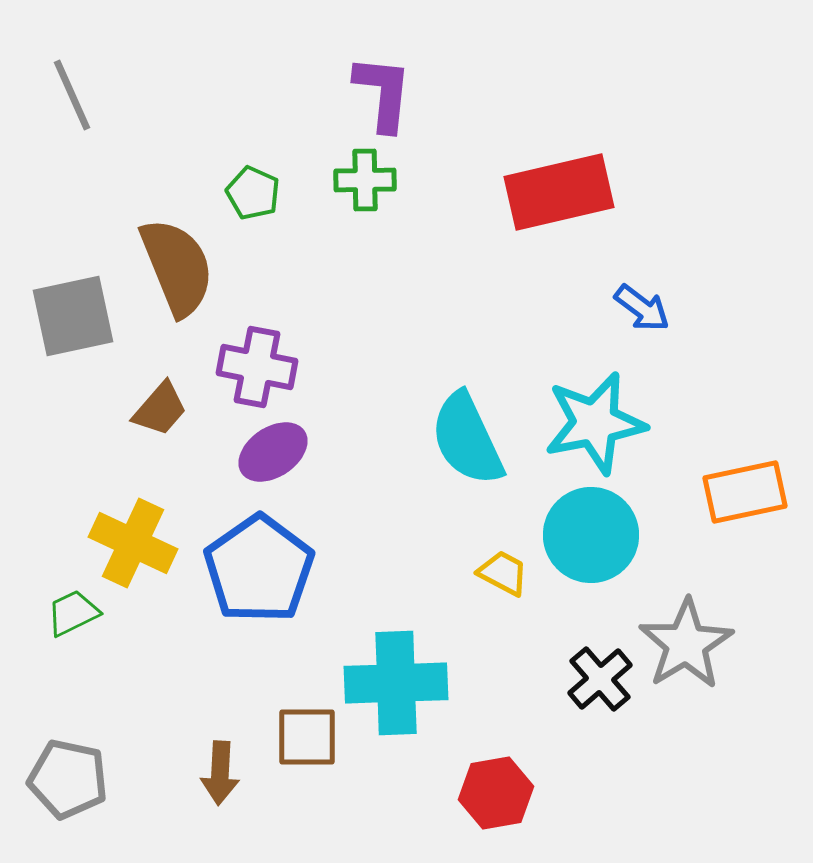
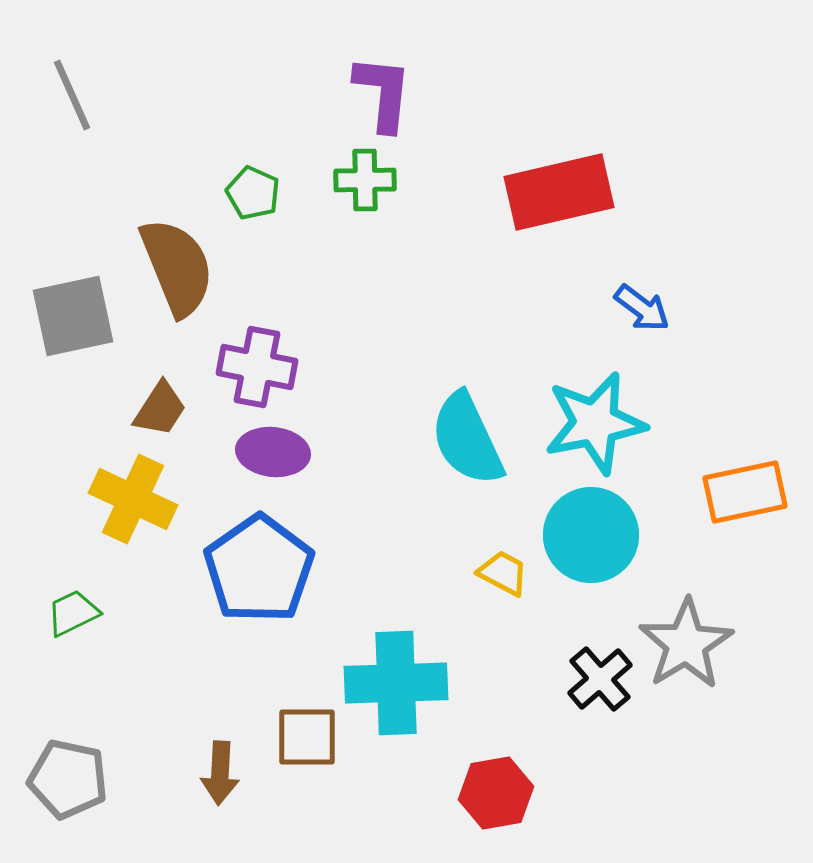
brown trapezoid: rotated 8 degrees counterclockwise
purple ellipse: rotated 40 degrees clockwise
yellow cross: moved 44 px up
